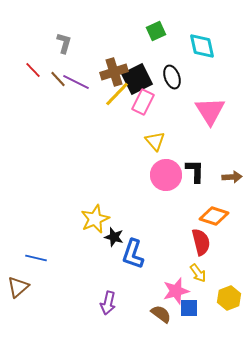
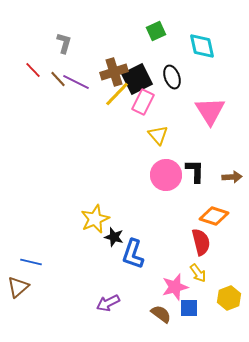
yellow triangle: moved 3 px right, 6 px up
blue line: moved 5 px left, 4 px down
pink star: moved 1 px left, 4 px up
purple arrow: rotated 50 degrees clockwise
